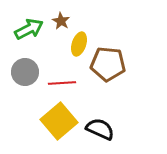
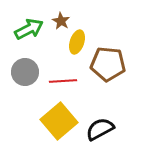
yellow ellipse: moved 2 px left, 2 px up
red line: moved 1 px right, 2 px up
black semicircle: rotated 52 degrees counterclockwise
